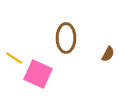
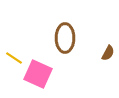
brown ellipse: moved 1 px left
brown semicircle: moved 1 px up
